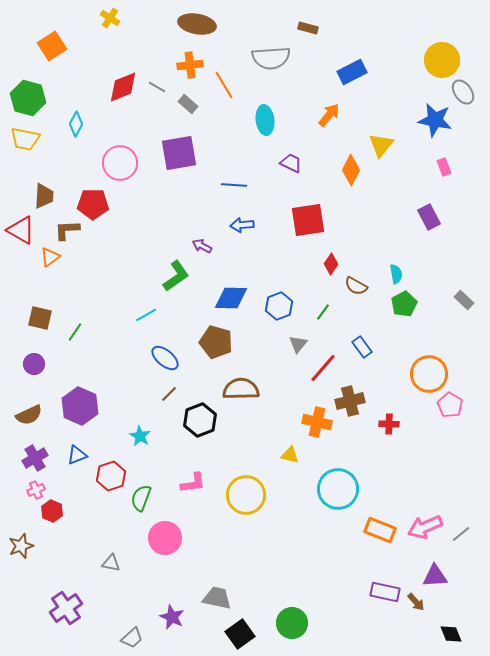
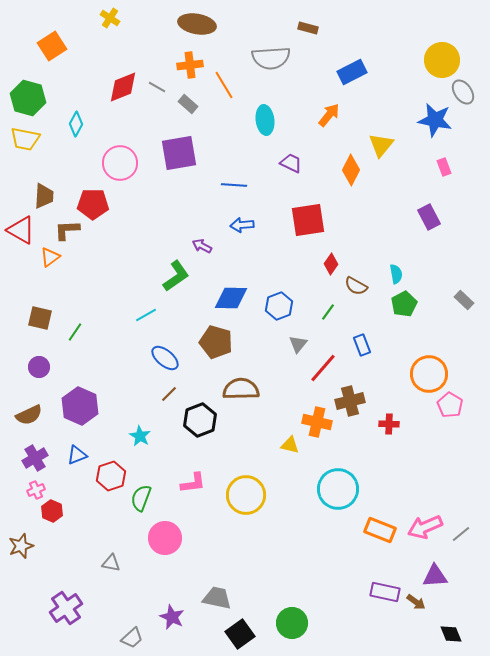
green line at (323, 312): moved 5 px right
blue rectangle at (362, 347): moved 2 px up; rotated 15 degrees clockwise
purple circle at (34, 364): moved 5 px right, 3 px down
yellow triangle at (290, 455): moved 10 px up
brown arrow at (416, 602): rotated 12 degrees counterclockwise
